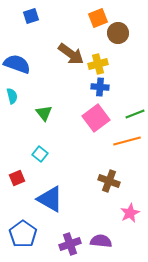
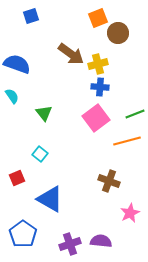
cyan semicircle: rotated 21 degrees counterclockwise
